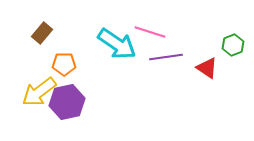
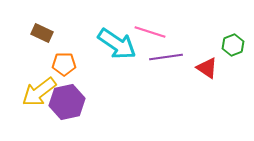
brown rectangle: rotated 75 degrees clockwise
